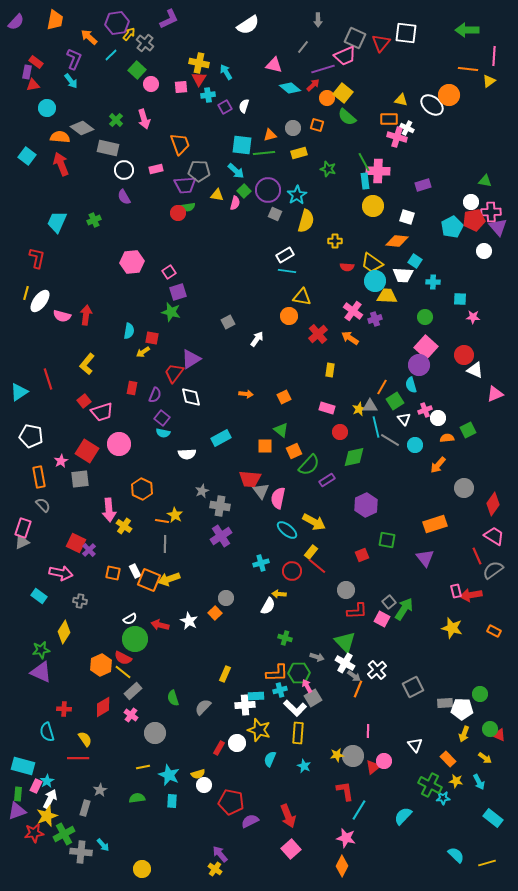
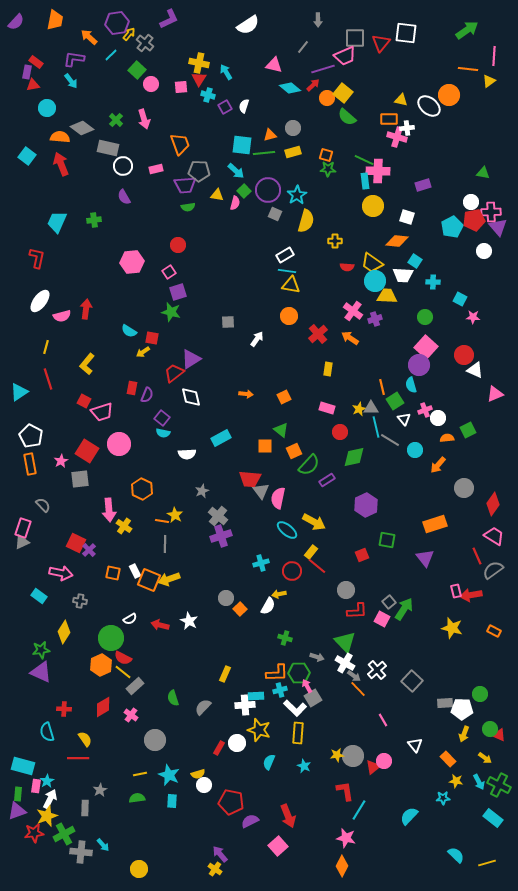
green arrow at (467, 30): rotated 145 degrees clockwise
gray square at (355, 38): rotated 25 degrees counterclockwise
purple L-shape at (74, 59): rotated 105 degrees counterclockwise
cyan cross at (208, 95): rotated 24 degrees clockwise
white ellipse at (432, 105): moved 3 px left, 1 px down
orange square at (317, 125): moved 9 px right, 30 px down
white cross at (407, 128): rotated 32 degrees counterclockwise
yellow rectangle at (299, 153): moved 6 px left, 1 px up
green line at (364, 162): moved 2 px up; rotated 36 degrees counterclockwise
green star at (328, 169): rotated 14 degrees counterclockwise
white circle at (124, 170): moved 1 px left, 4 px up
green triangle at (485, 181): moved 2 px left, 8 px up
red circle at (178, 213): moved 32 px down
green cross at (94, 220): rotated 16 degrees clockwise
yellow line at (26, 293): moved 20 px right, 54 px down
yellow triangle at (302, 297): moved 11 px left, 12 px up
cyan square at (460, 299): rotated 24 degrees clockwise
red arrow at (86, 315): moved 6 px up
pink semicircle at (62, 316): rotated 30 degrees counterclockwise
gray square at (228, 322): rotated 24 degrees clockwise
cyan semicircle at (129, 331): rotated 112 degrees clockwise
yellow rectangle at (330, 370): moved 2 px left, 1 px up
red trapezoid at (174, 373): rotated 15 degrees clockwise
orange line at (382, 387): rotated 42 degrees counterclockwise
purple semicircle at (155, 395): moved 8 px left
red square at (84, 401): rotated 24 degrees counterclockwise
gray triangle at (370, 406): moved 1 px right, 2 px down
white pentagon at (31, 436): rotated 15 degrees clockwise
cyan circle at (415, 445): moved 5 px down
orange rectangle at (39, 477): moved 9 px left, 13 px up
gray cross at (220, 506): moved 2 px left, 10 px down; rotated 30 degrees clockwise
purple cross at (221, 536): rotated 15 degrees clockwise
yellow arrow at (279, 594): rotated 16 degrees counterclockwise
orange square at (215, 613): moved 25 px right, 4 px up
green circle at (135, 639): moved 24 px left, 1 px up
gray square at (413, 687): moved 1 px left, 6 px up; rotated 20 degrees counterclockwise
orange line at (358, 689): rotated 66 degrees counterclockwise
gray rectangle at (133, 691): moved 2 px right, 5 px up
pink line at (368, 731): moved 15 px right, 11 px up; rotated 32 degrees counterclockwise
gray circle at (155, 733): moved 7 px down
cyan semicircle at (270, 759): moved 1 px left, 3 px down
yellow line at (143, 767): moved 3 px left, 7 px down
green cross at (430, 785): moved 69 px right
pink rectangle at (36, 786): rotated 16 degrees counterclockwise
gray rectangle at (85, 808): rotated 14 degrees counterclockwise
cyan semicircle at (403, 816): moved 6 px right
pink square at (291, 849): moved 13 px left, 3 px up
yellow circle at (142, 869): moved 3 px left
